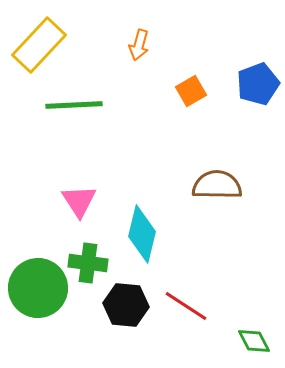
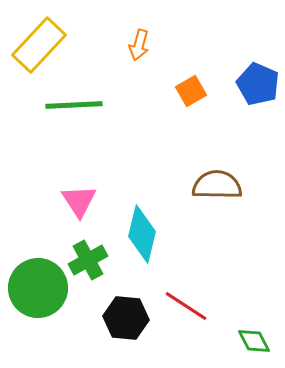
blue pentagon: rotated 27 degrees counterclockwise
green cross: moved 3 px up; rotated 36 degrees counterclockwise
black hexagon: moved 13 px down
